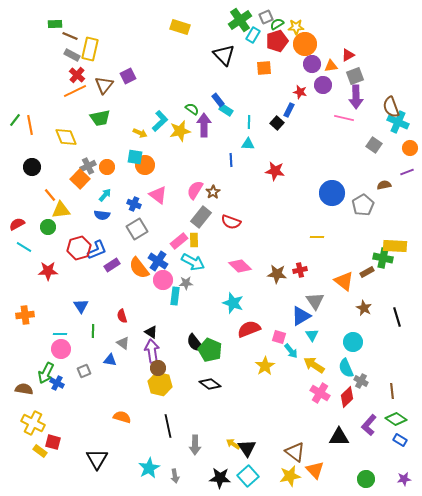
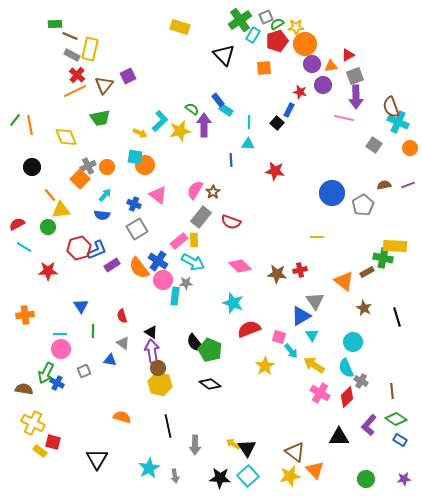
purple line at (407, 172): moved 1 px right, 13 px down
